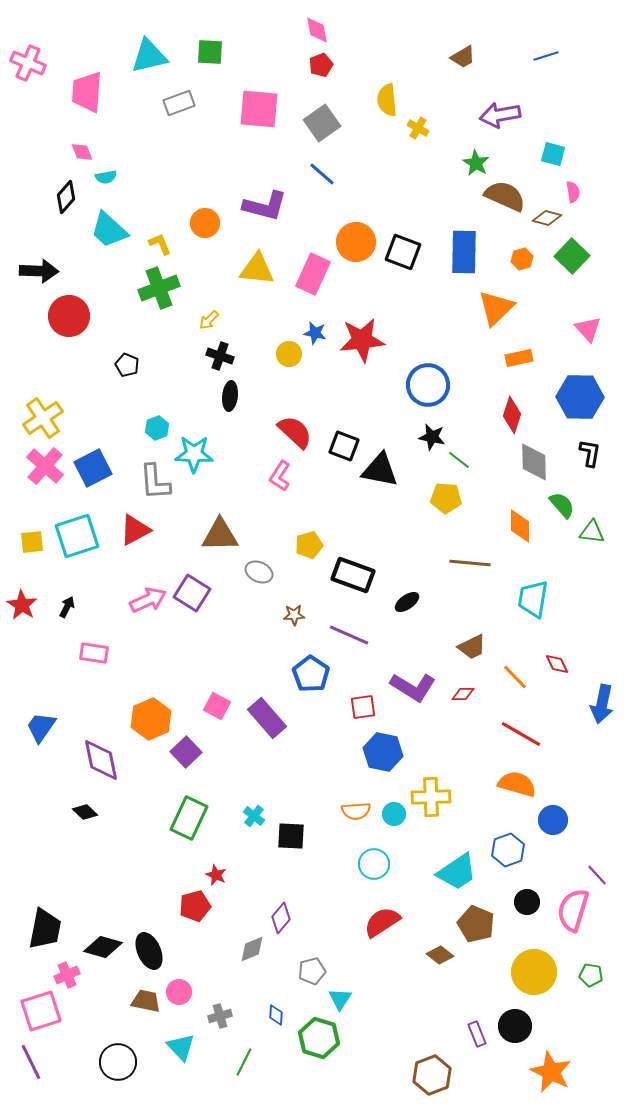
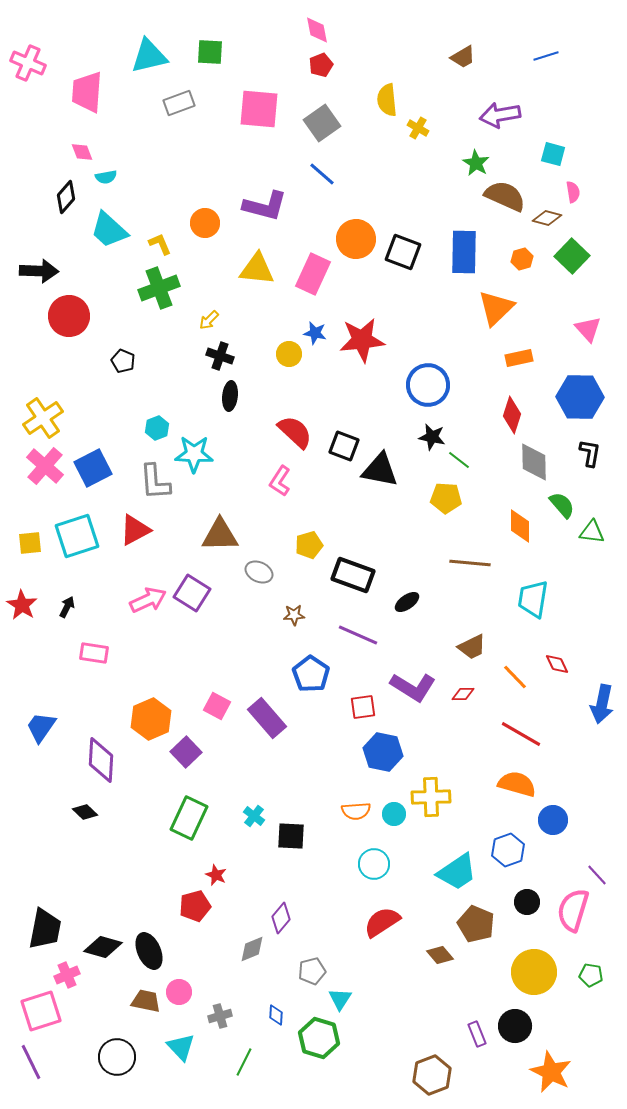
orange circle at (356, 242): moved 3 px up
black pentagon at (127, 365): moved 4 px left, 4 px up
pink L-shape at (280, 476): moved 5 px down
yellow square at (32, 542): moved 2 px left, 1 px down
purple line at (349, 635): moved 9 px right
purple diamond at (101, 760): rotated 15 degrees clockwise
brown diamond at (440, 955): rotated 12 degrees clockwise
black circle at (118, 1062): moved 1 px left, 5 px up
